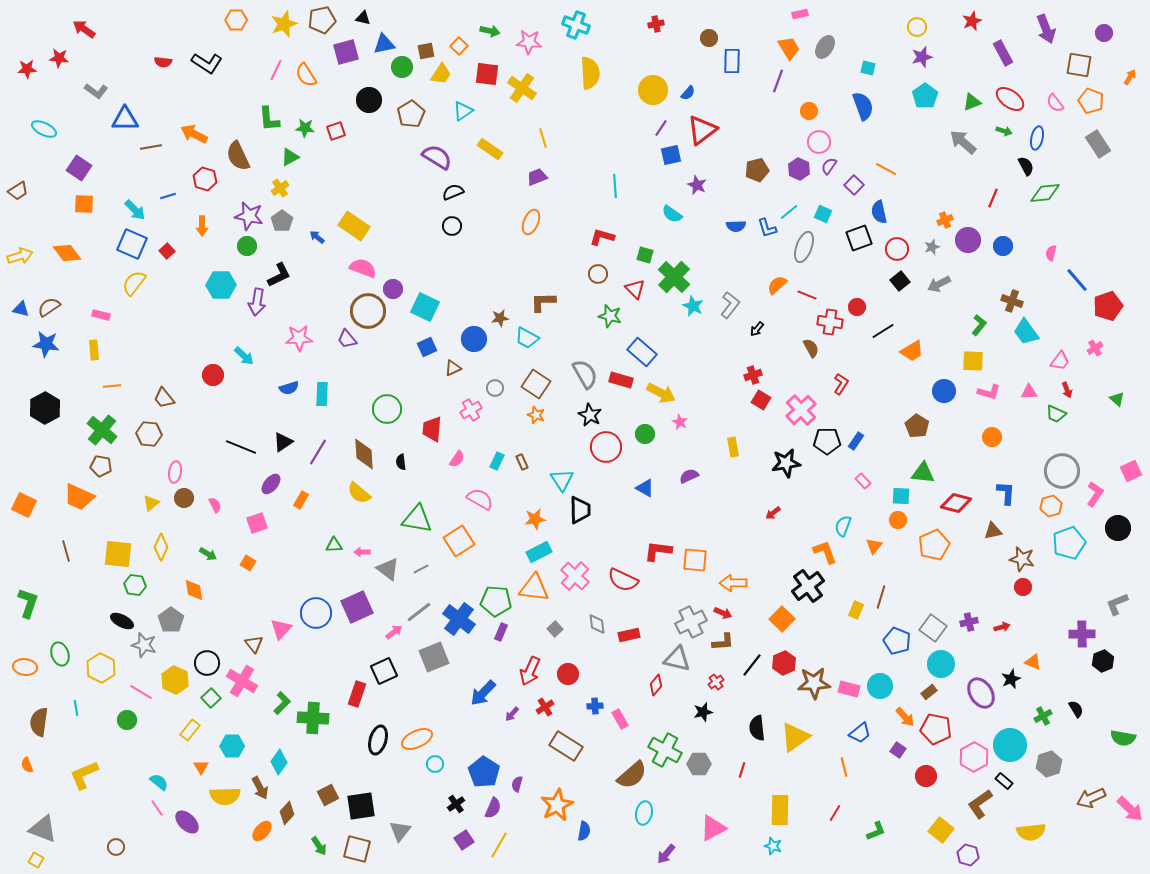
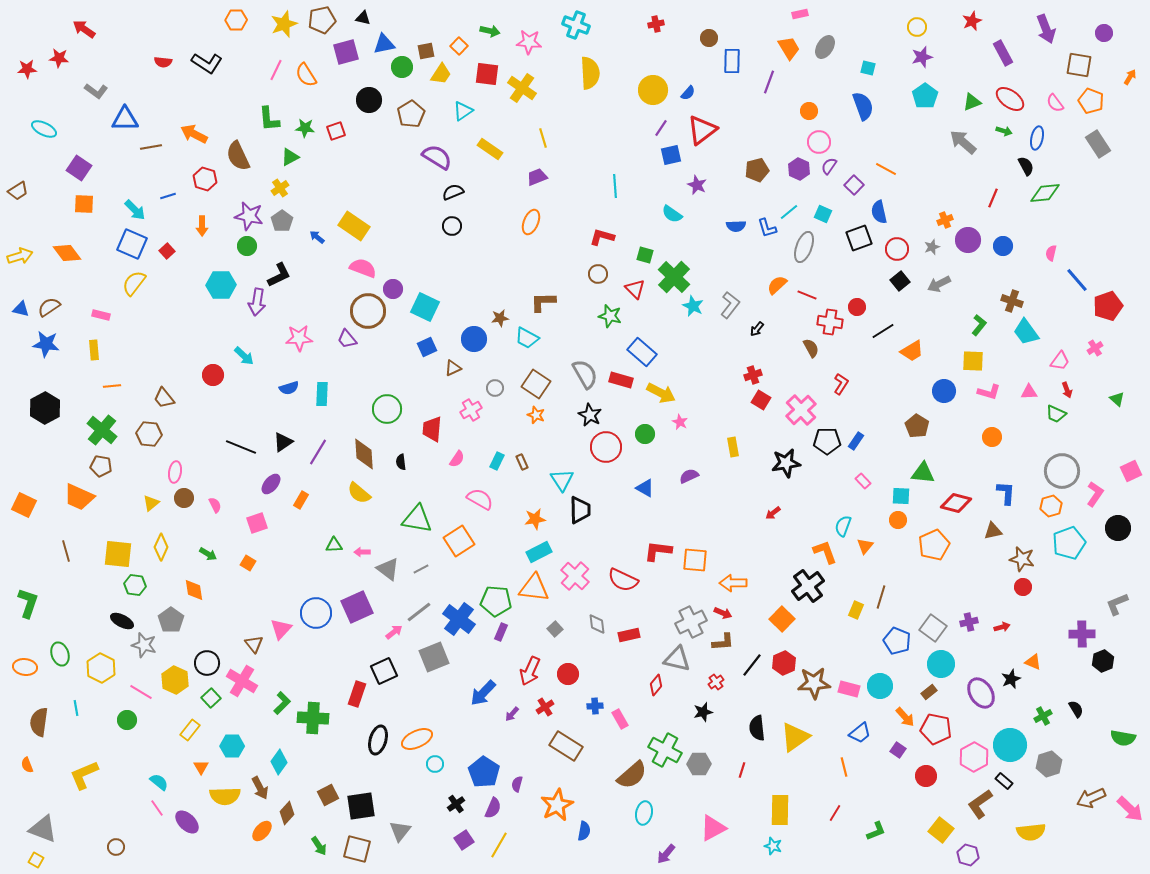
purple line at (778, 81): moved 9 px left, 1 px down
orange triangle at (874, 546): moved 9 px left
